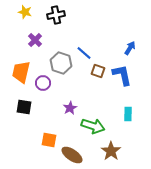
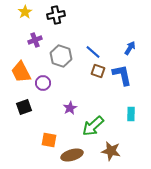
yellow star: rotated 24 degrees clockwise
purple cross: rotated 24 degrees clockwise
blue line: moved 9 px right, 1 px up
gray hexagon: moved 7 px up
orange trapezoid: rotated 40 degrees counterclockwise
black square: rotated 28 degrees counterclockwise
cyan rectangle: moved 3 px right
green arrow: rotated 120 degrees clockwise
brown star: rotated 24 degrees counterclockwise
brown ellipse: rotated 50 degrees counterclockwise
